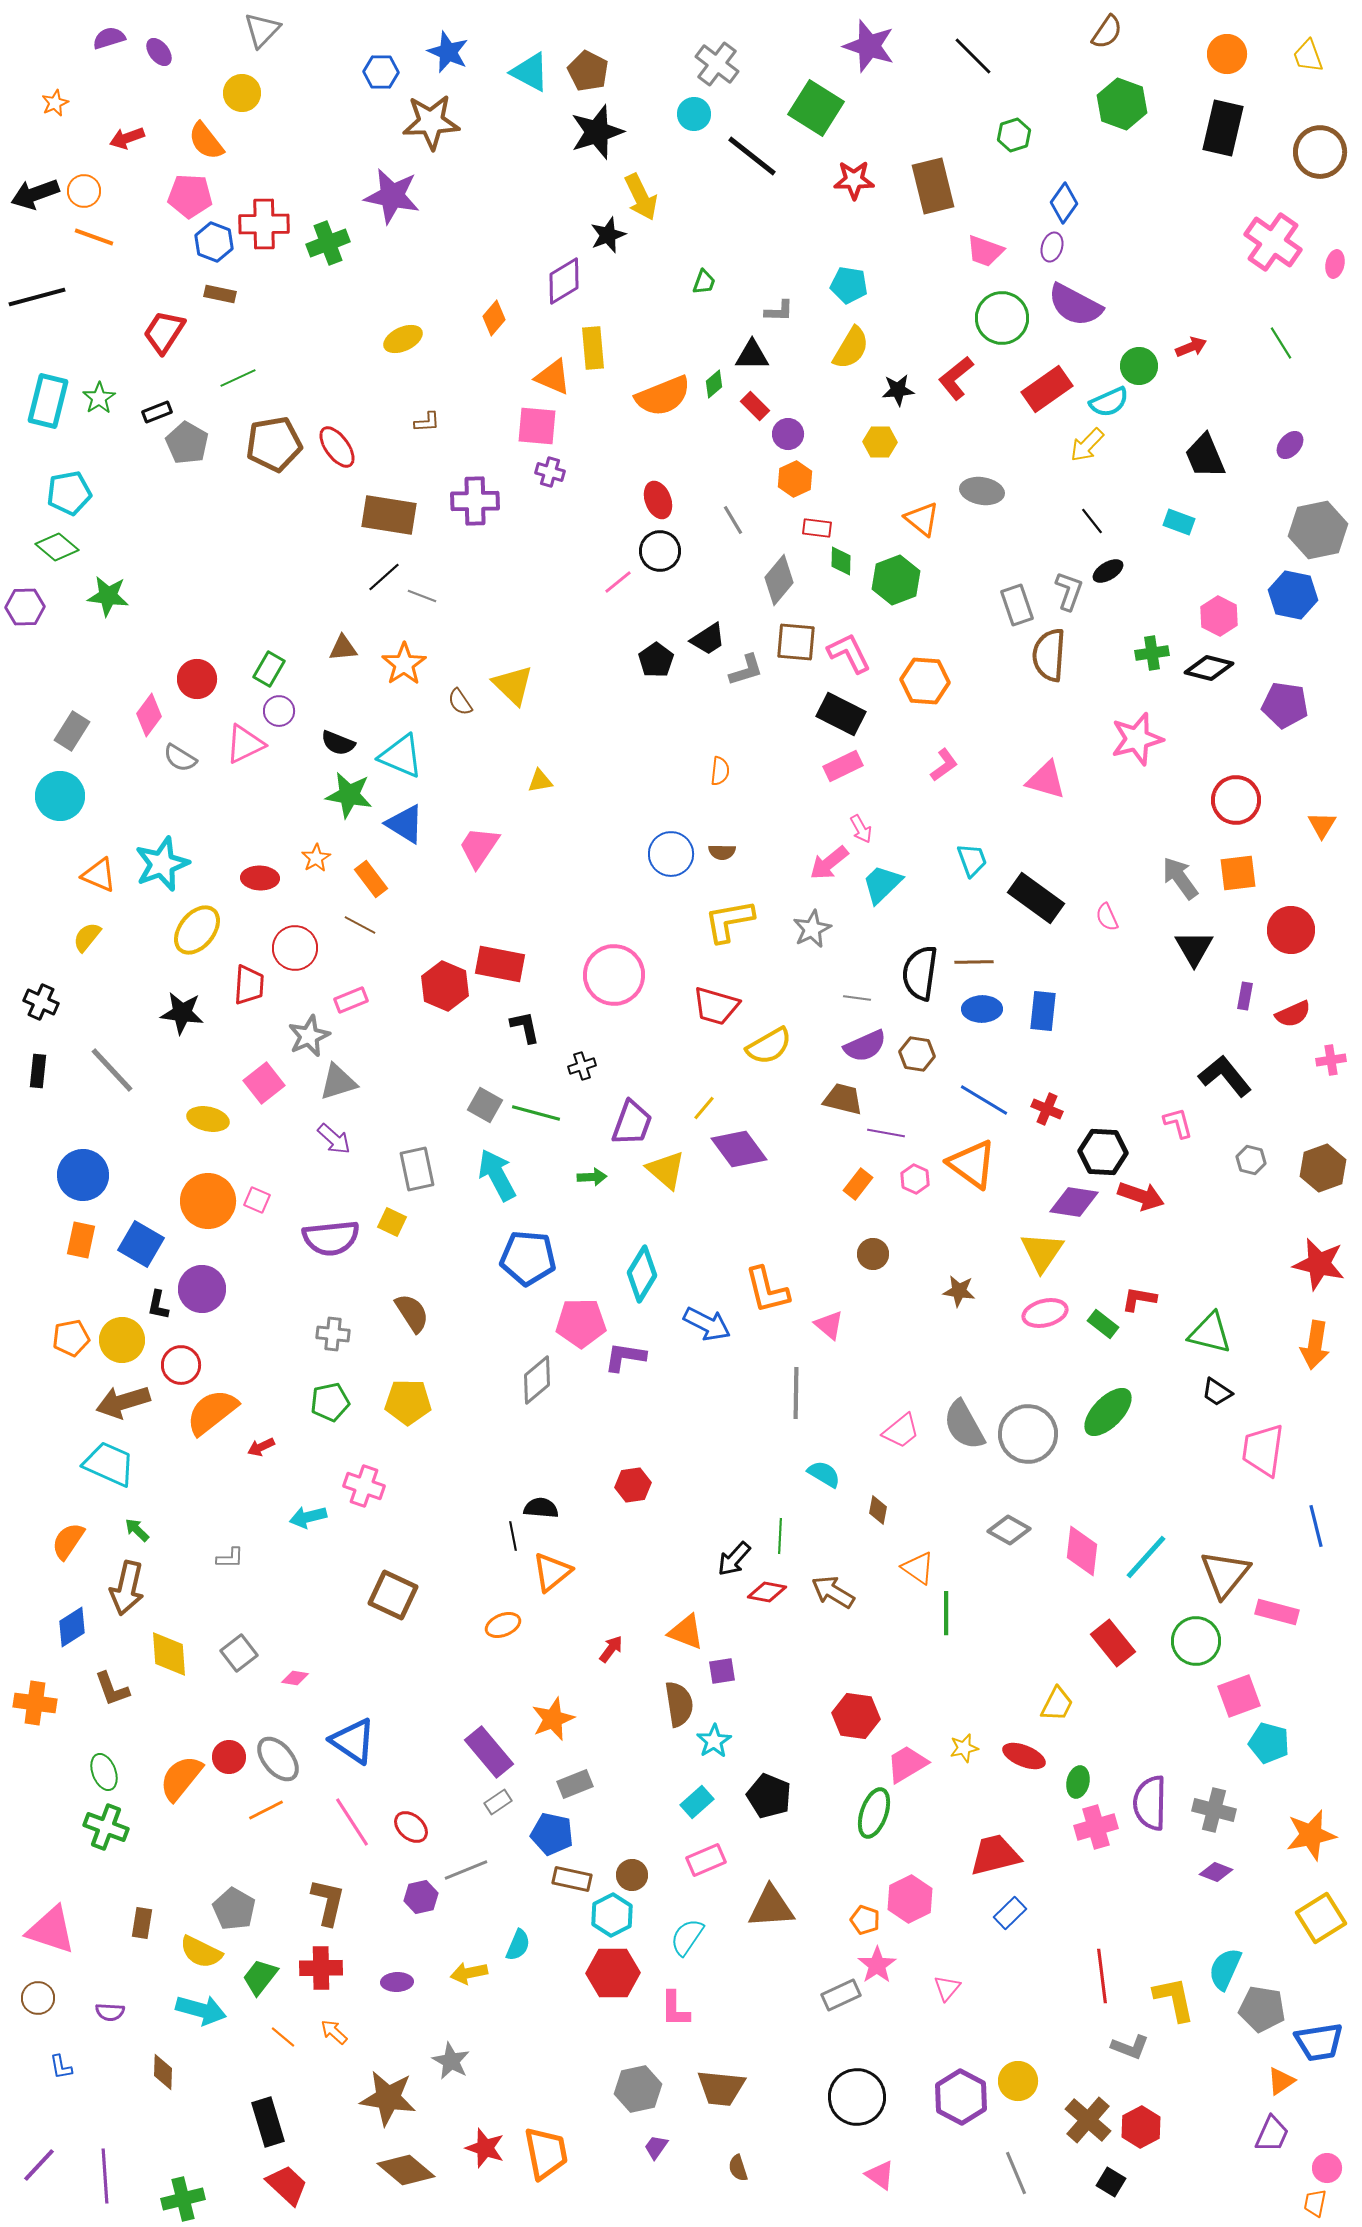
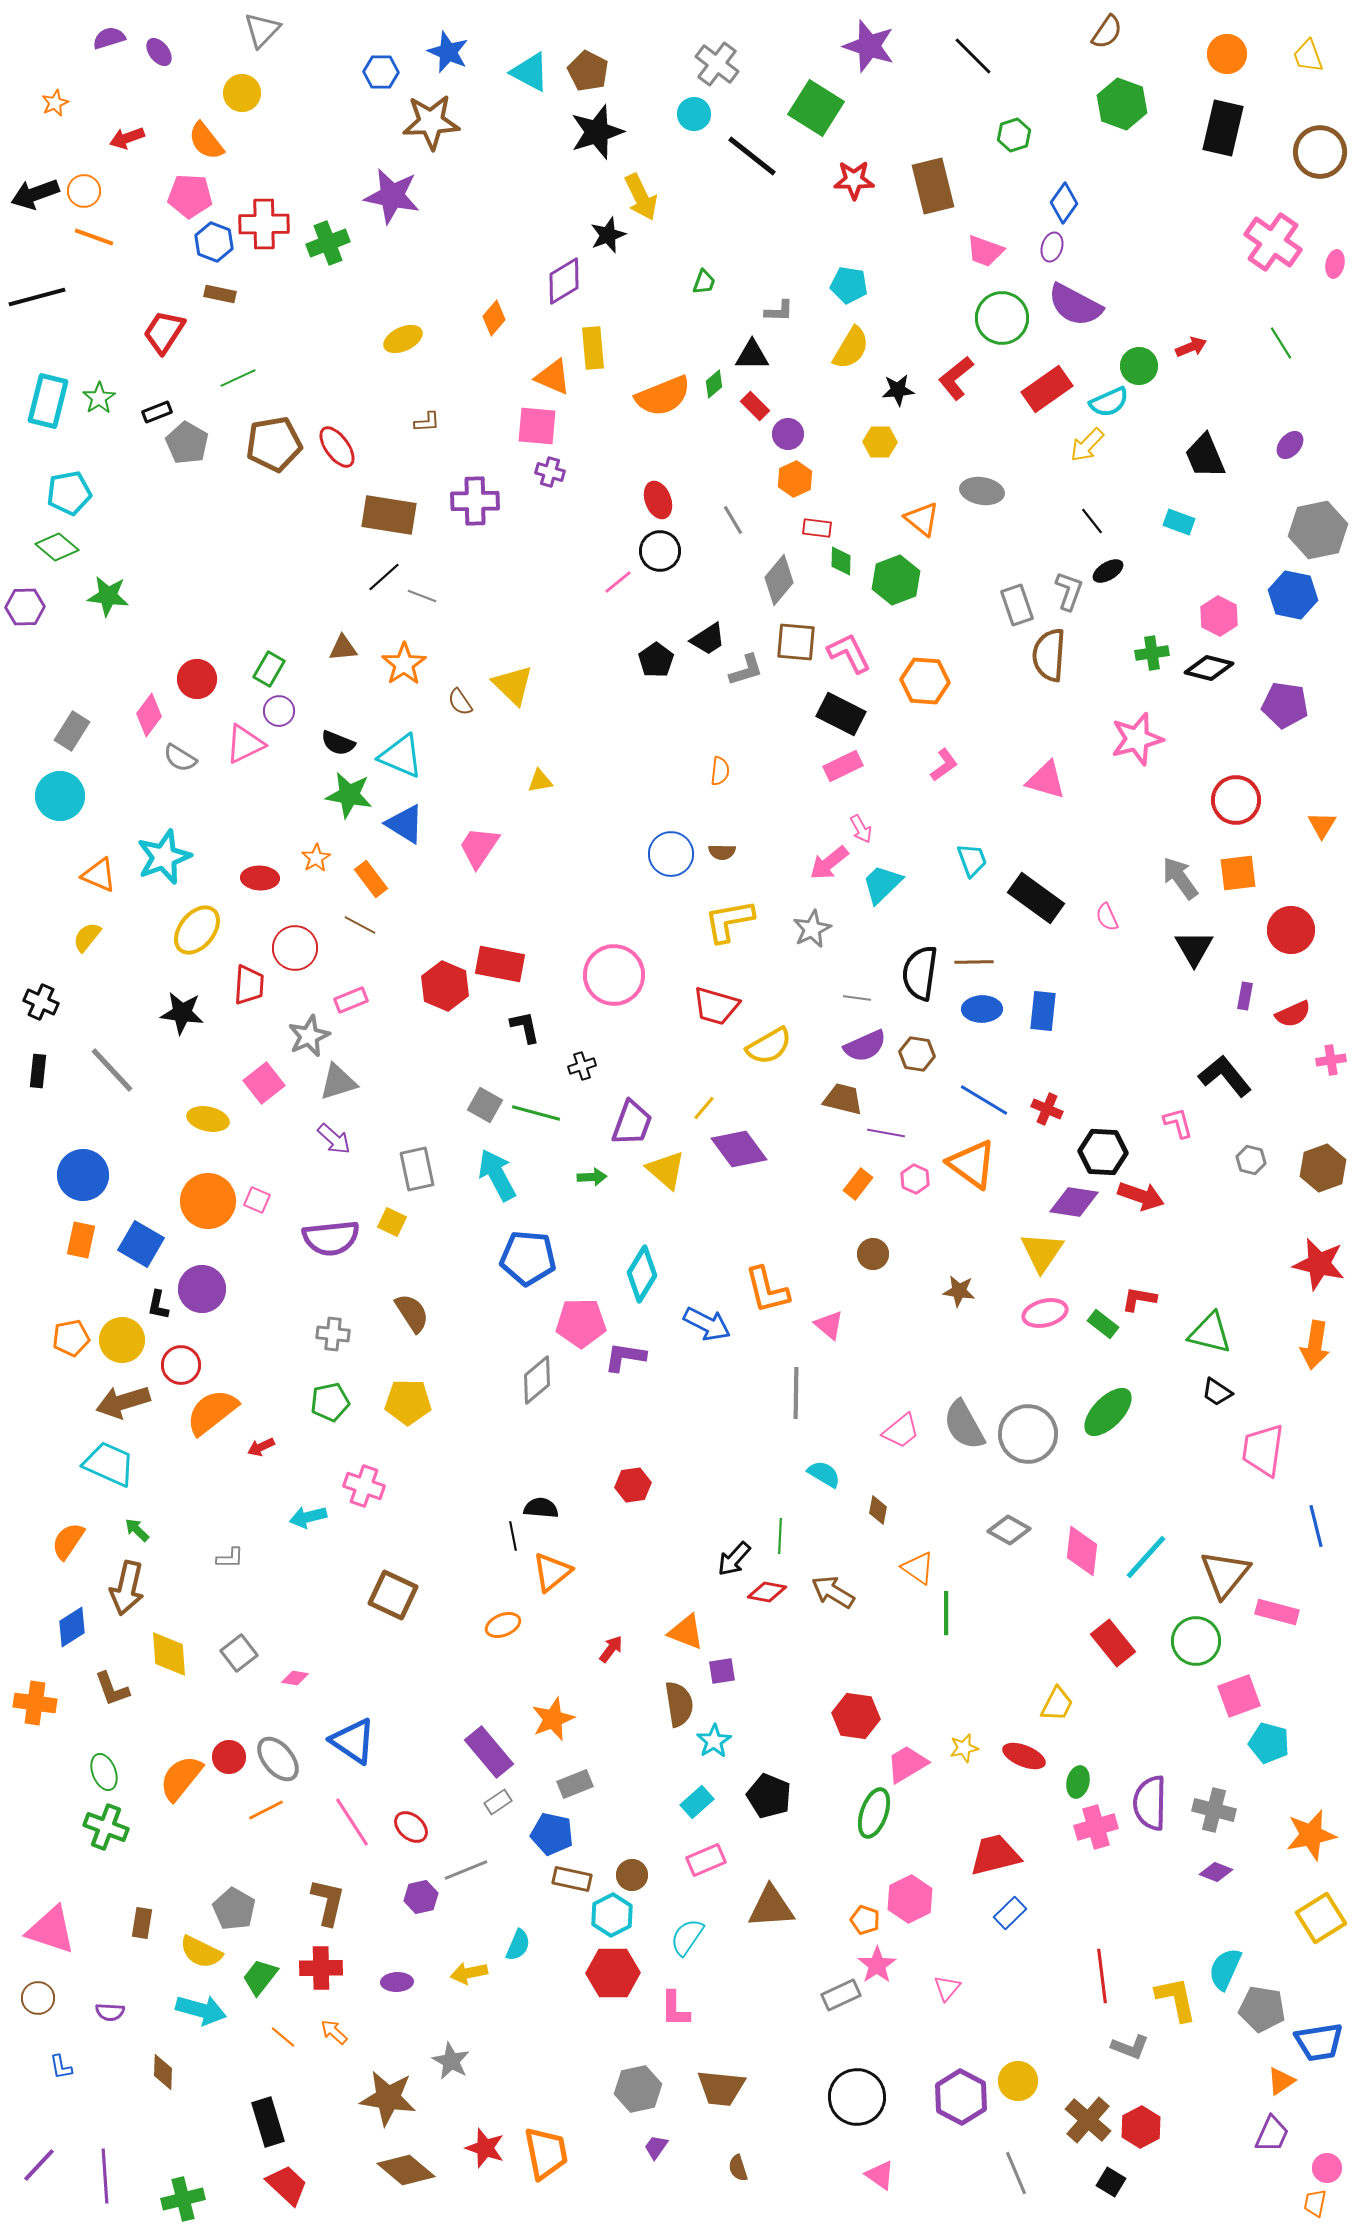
cyan star at (162, 864): moved 2 px right, 7 px up
yellow L-shape at (1174, 1999): moved 2 px right
